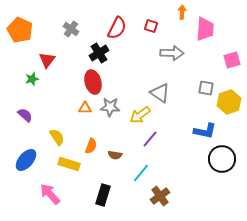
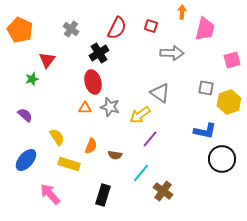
pink trapezoid: rotated 10 degrees clockwise
gray star: rotated 12 degrees clockwise
brown cross: moved 3 px right, 5 px up; rotated 18 degrees counterclockwise
